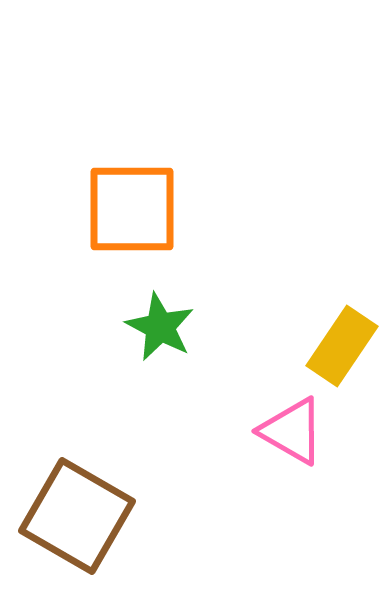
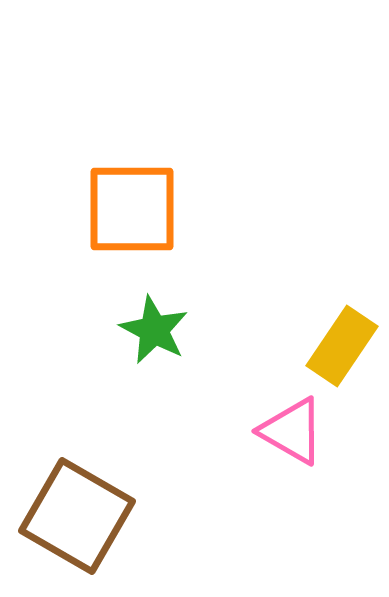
green star: moved 6 px left, 3 px down
